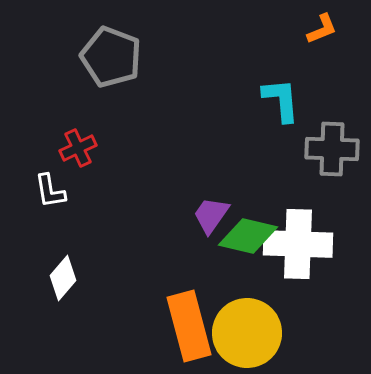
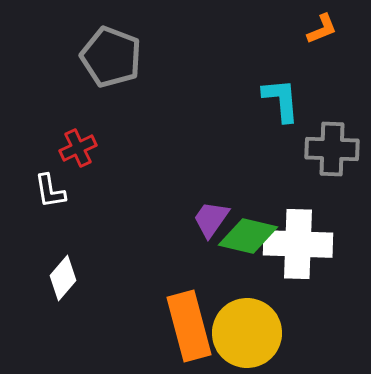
purple trapezoid: moved 4 px down
